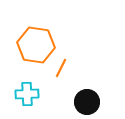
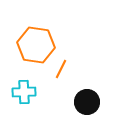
orange line: moved 1 px down
cyan cross: moved 3 px left, 2 px up
